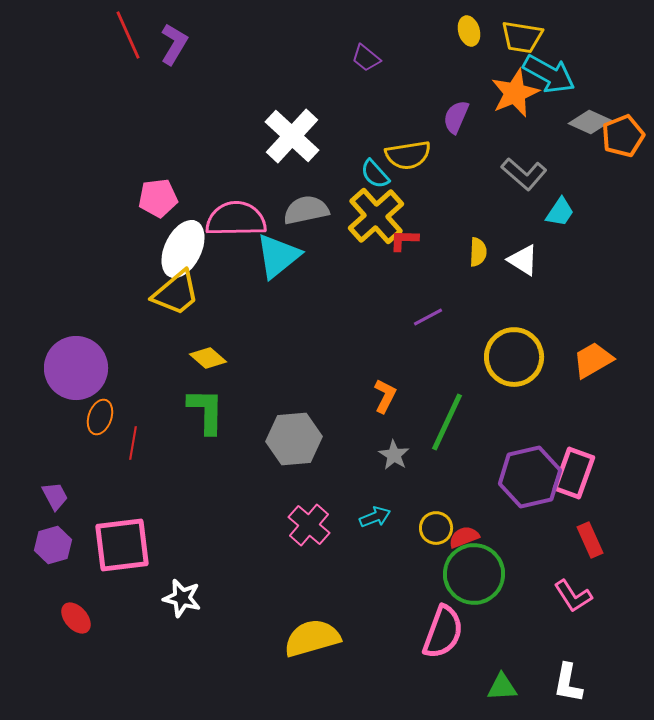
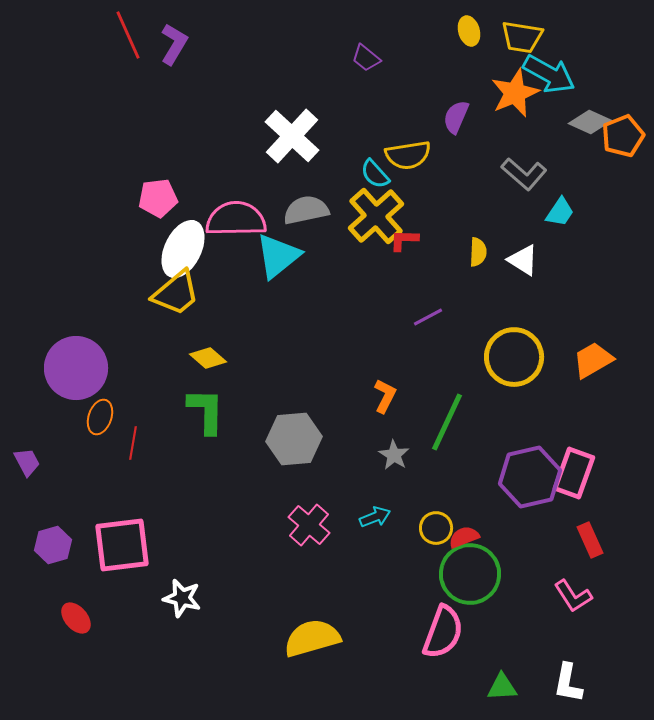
purple trapezoid at (55, 496): moved 28 px left, 34 px up
green circle at (474, 574): moved 4 px left
